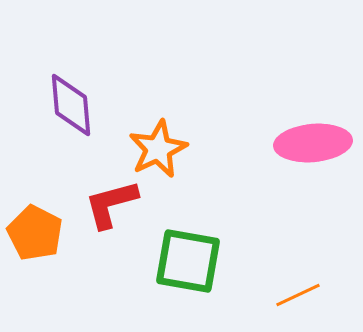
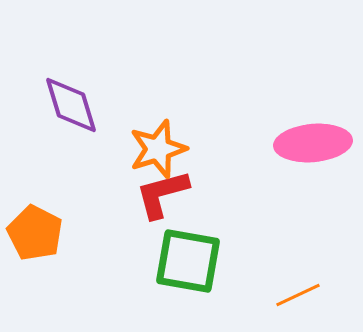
purple diamond: rotated 12 degrees counterclockwise
orange star: rotated 8 degrees clockwise
red L-shape: moved 51 px right, 10 px up
